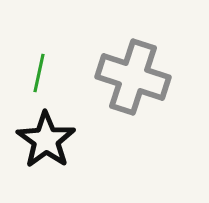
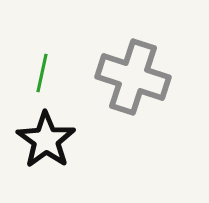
green line: moved 3 px right
